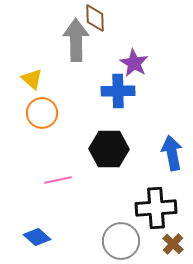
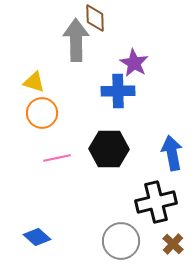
yellow triangle: moved 2 px right, 3 px down; rotated 25 degrees counterclockwise
pink line: moved 1 px left, 22 px up
black cross: moved 6 px up; rotated 9 degrees counterclockwise
